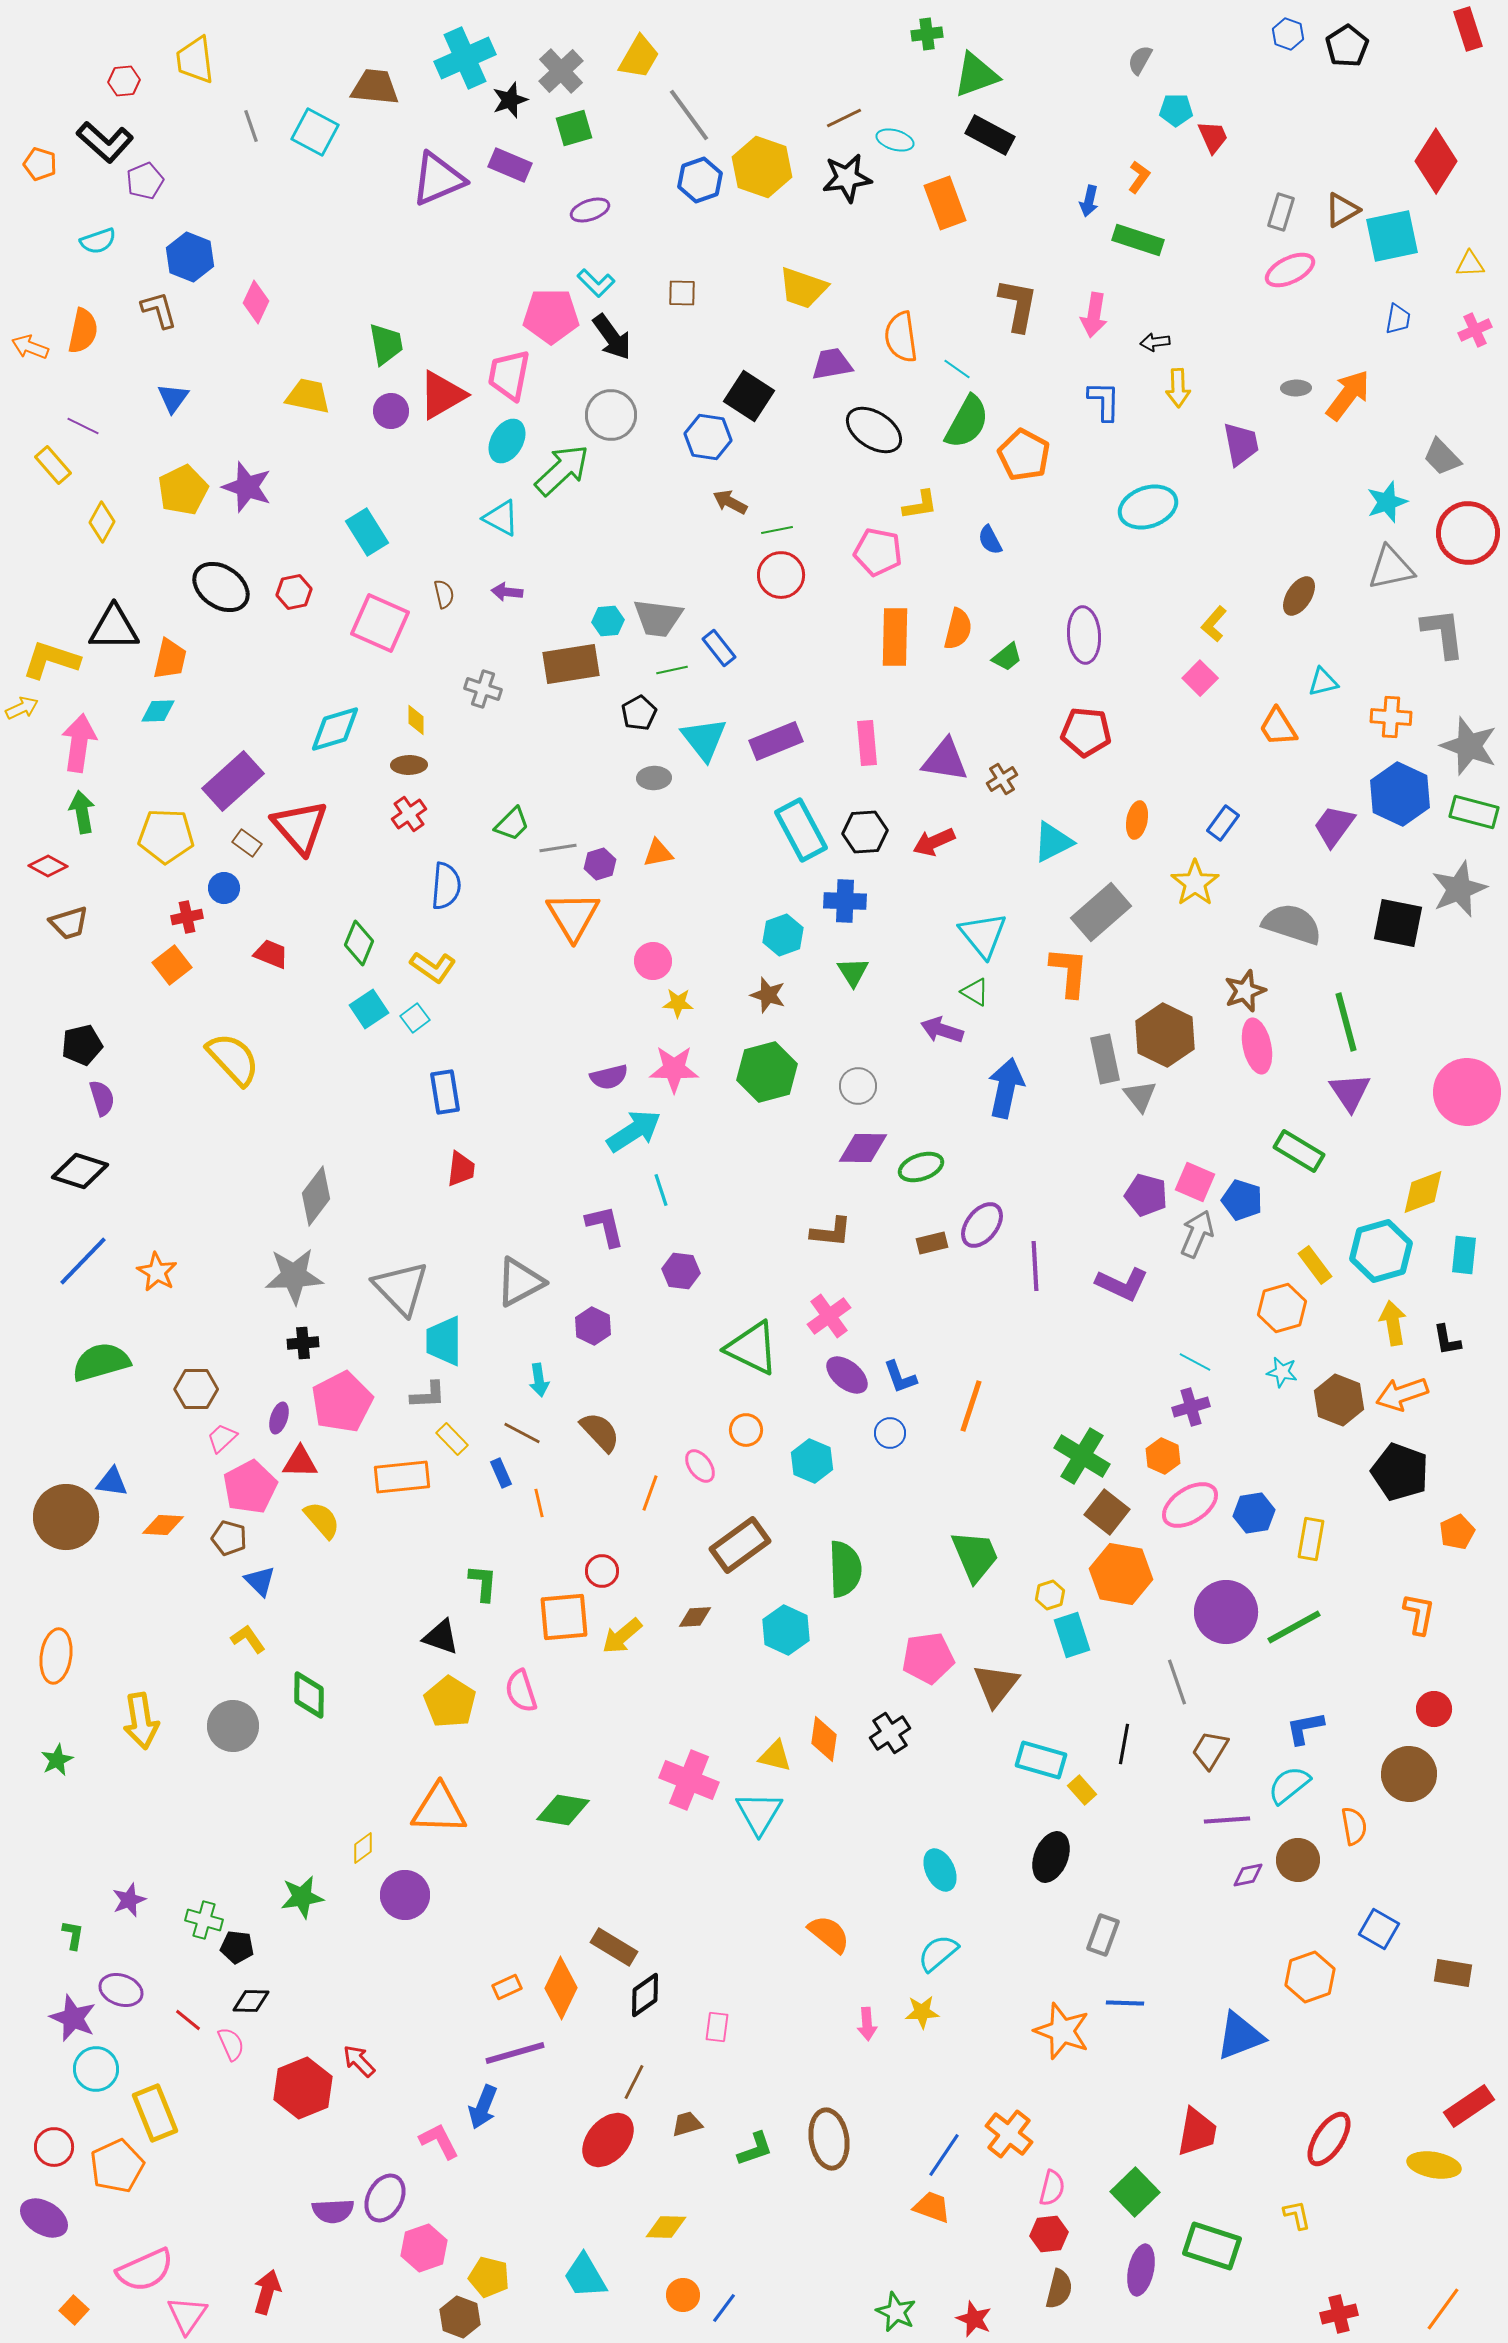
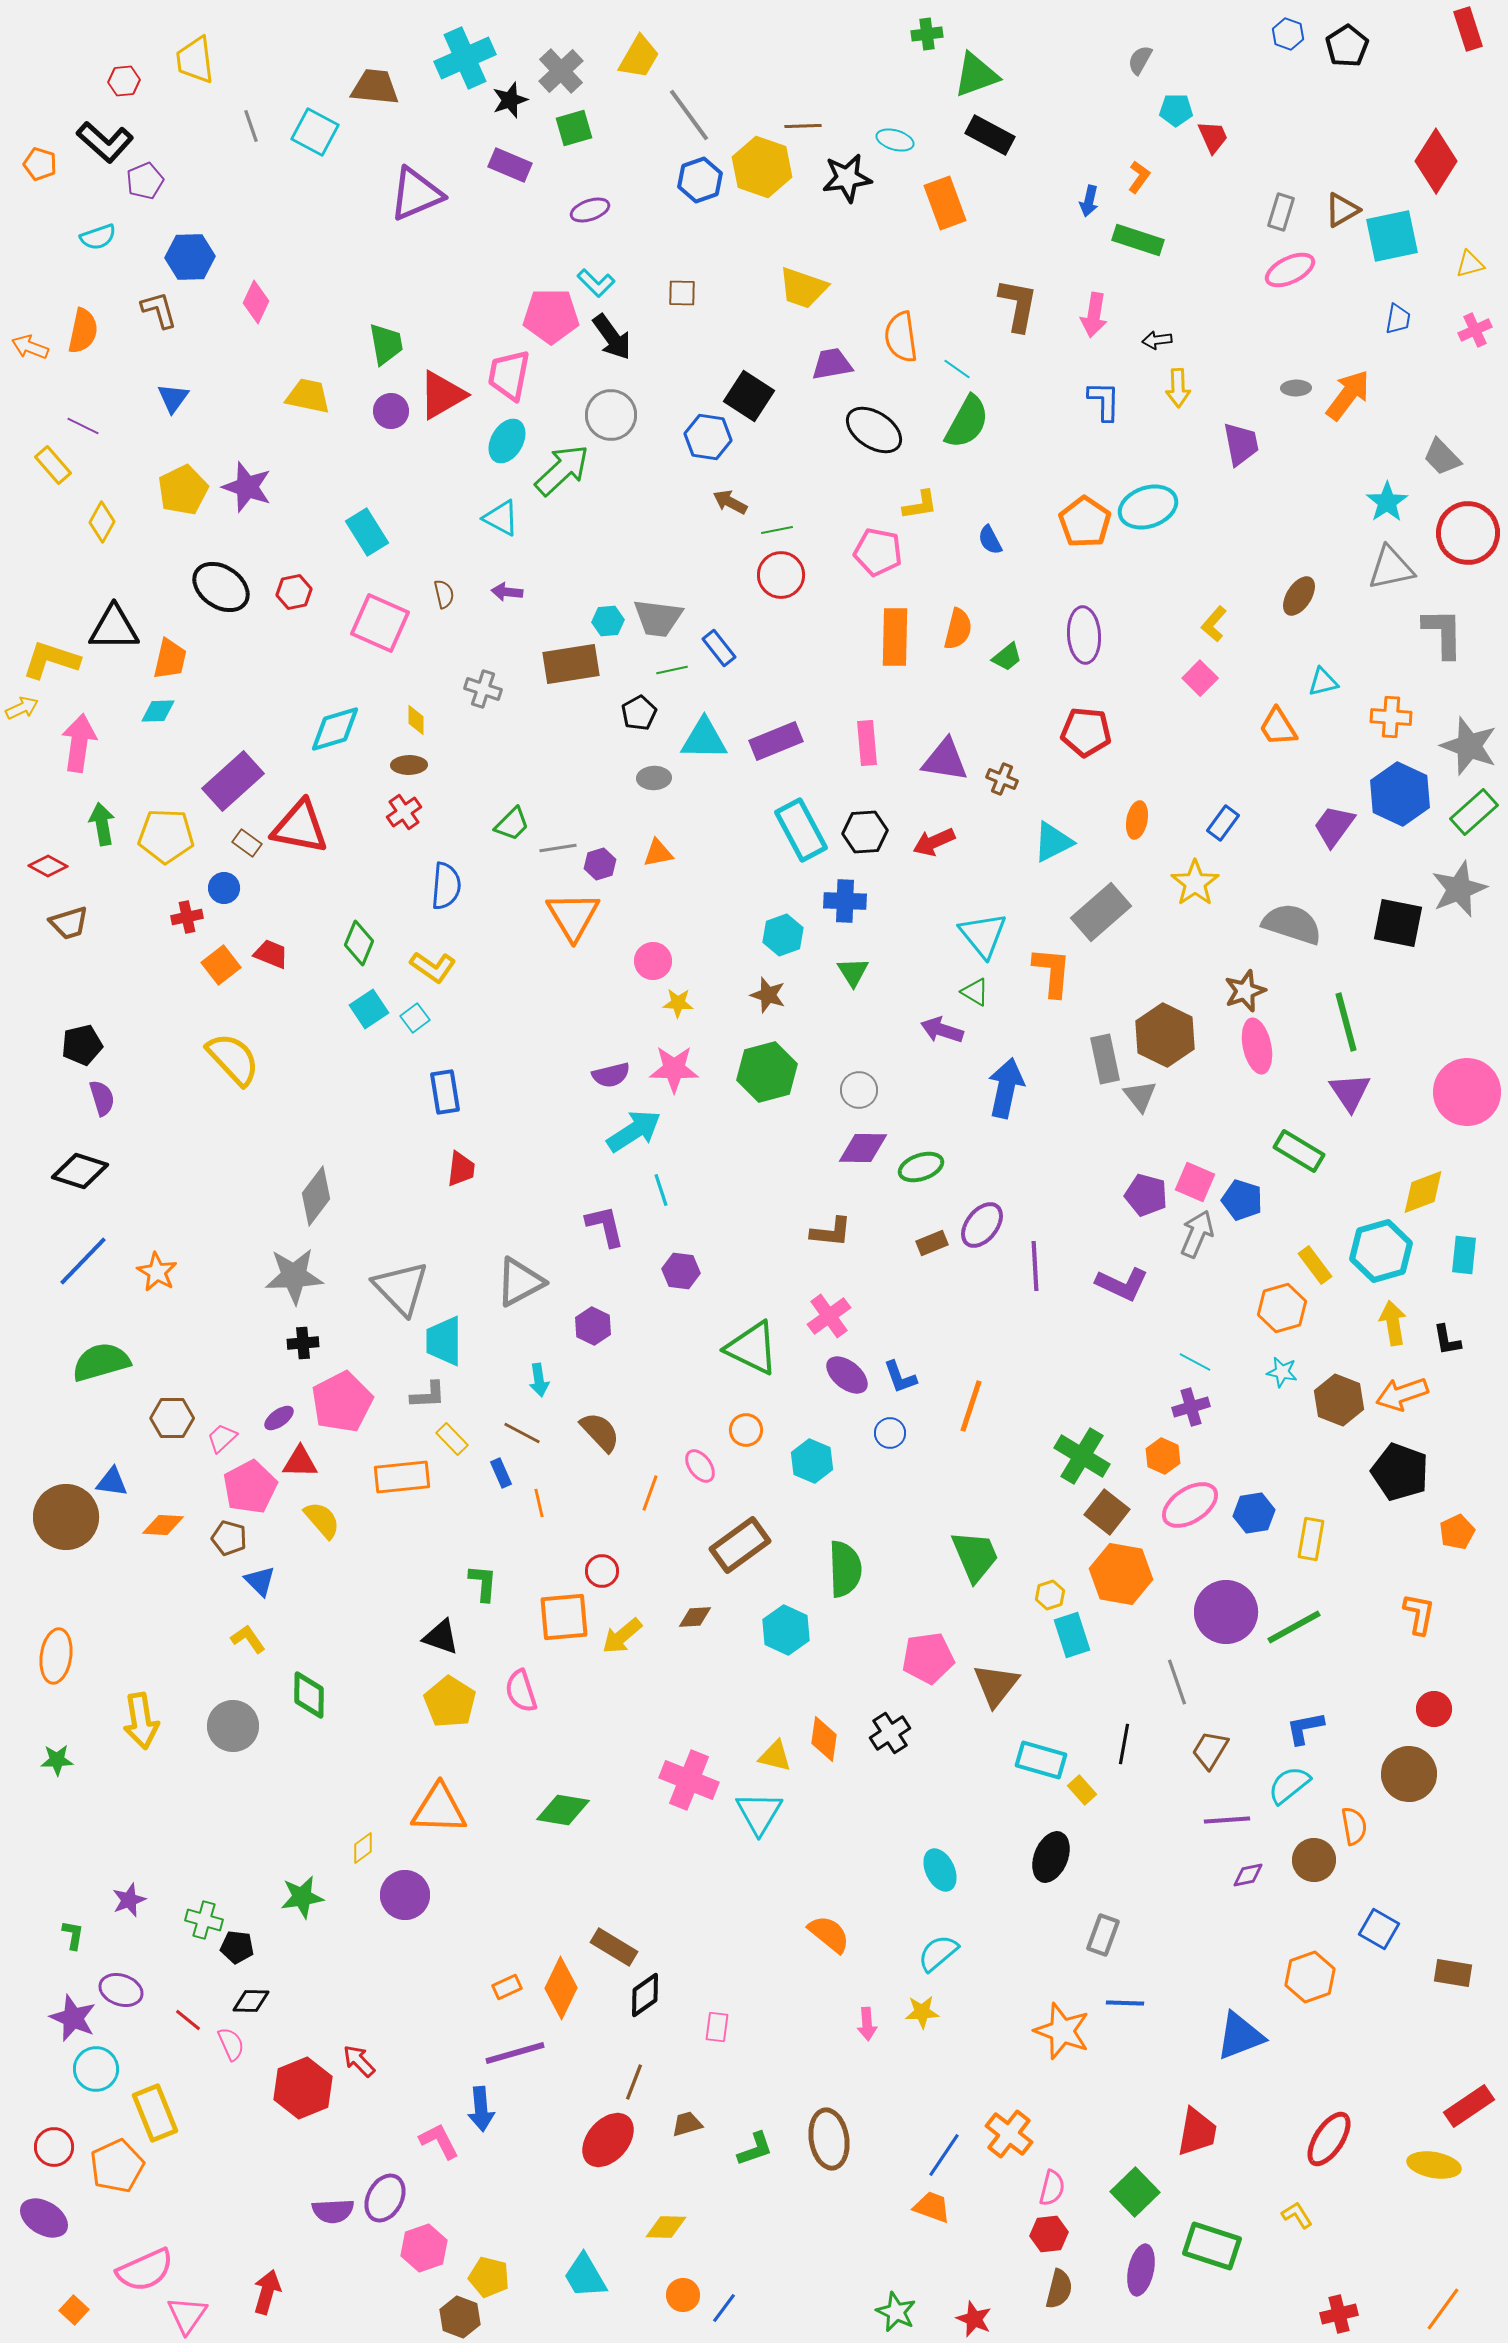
brown line at (844, 118): moved 41 px left, 8 px down; rotated 24 degrees clockwise
purple triangle at (438, 179): moved 22 px left, 15 px down
cyan semicircle at (98, 241): moved 4 px up
blue hexagon at (190, 257): rotated 24 degrees counterclockwise
yellow triangle at (1470, 264): rotated 12 degrees counterclockwise
black arrow at (1155, 342): moved 2 px right, 2 px up
orange pentagon at (1024, 455): moved 61 px right, 67 px down; rotated 6 degrees clockwise
cyan star at (1387, 502): rotated 15 degrees counterclockwise
gray L-shape at (1443, 633): rotated 6 degrees clockwise
cyan triangle at (704, 739): rotated 51 degrees counterclockwise
brown cross at (1002, 779): rotated 36 degrees counterclockwise
green arrow at (82, 812): moved 20 px right, 12 px down
green rectangle at (1474, 812): rotated 57 degrees counterclockwise
red cross at (409, 814): moved 5 px left, 2 px up
red triangle at (300, 827): rotated 38 degrees counterclockwise
orange square at (172, 965): moved 49 px right
orange L-shape at (1069, 972): moved 17 px left
purple semicircle at (609, 1077): moved 2 px right, 2 px up
gray circle at (858, 1086): moved 1 px right, 4 px down
brown rectangle at (932, 1243): rotated 8 degrees counterclockwise
brown hexagon at (196, 1389): moved 24 px left, 29 px down
purple ellipse at (279, 1418): rotated 36 degrees clockwise
green star at (57, 1760): rotated 24 degrees clockwise
brown circle at (1298, 1860): moved 16 px right
brown line at (634, 2082): rotated 6 degrees counterclockwise
blue arrow at (483, 2107): moved 2 px left, 2 px down; rotated 27 degrees counterclockwise
yellow L-shape at (1297, 2215): rotated 20 degrees counterclockwise
